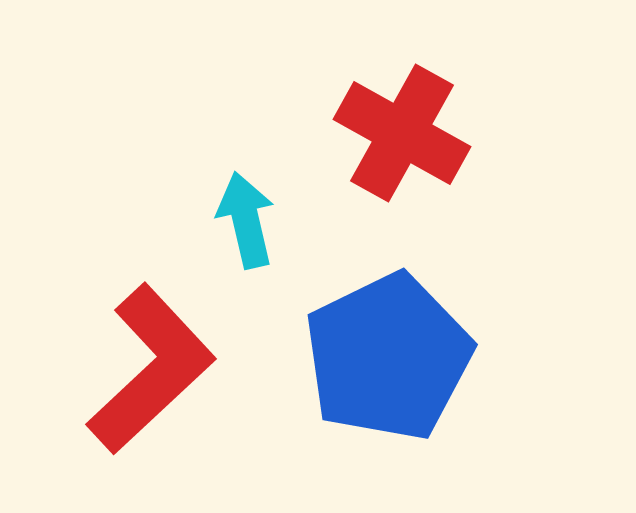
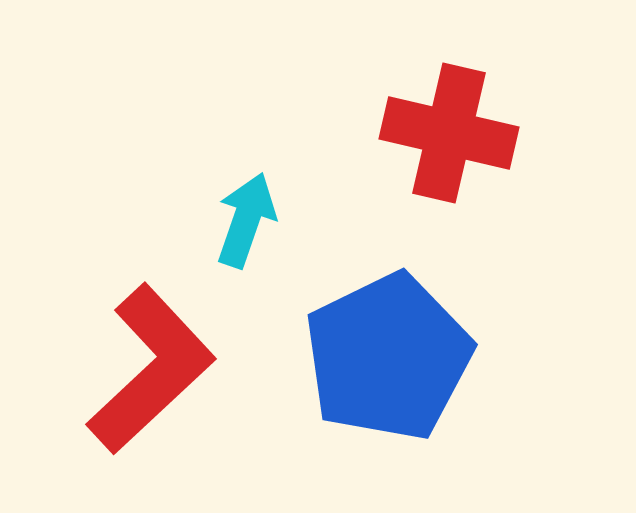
red cross: moved 47 px right; rotated 16 degrees counterclockwise
cyan arrow: rotated 32 degrees clockwise
